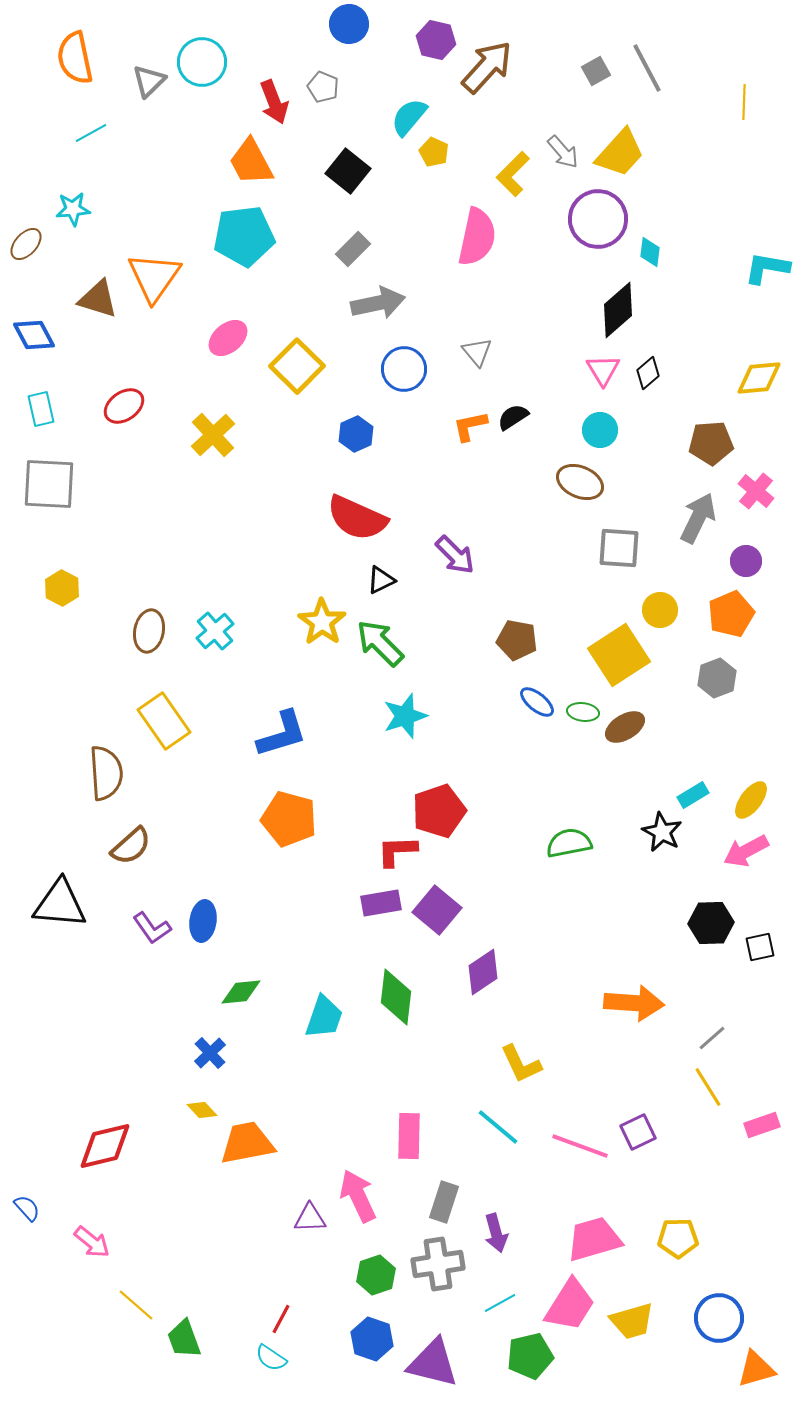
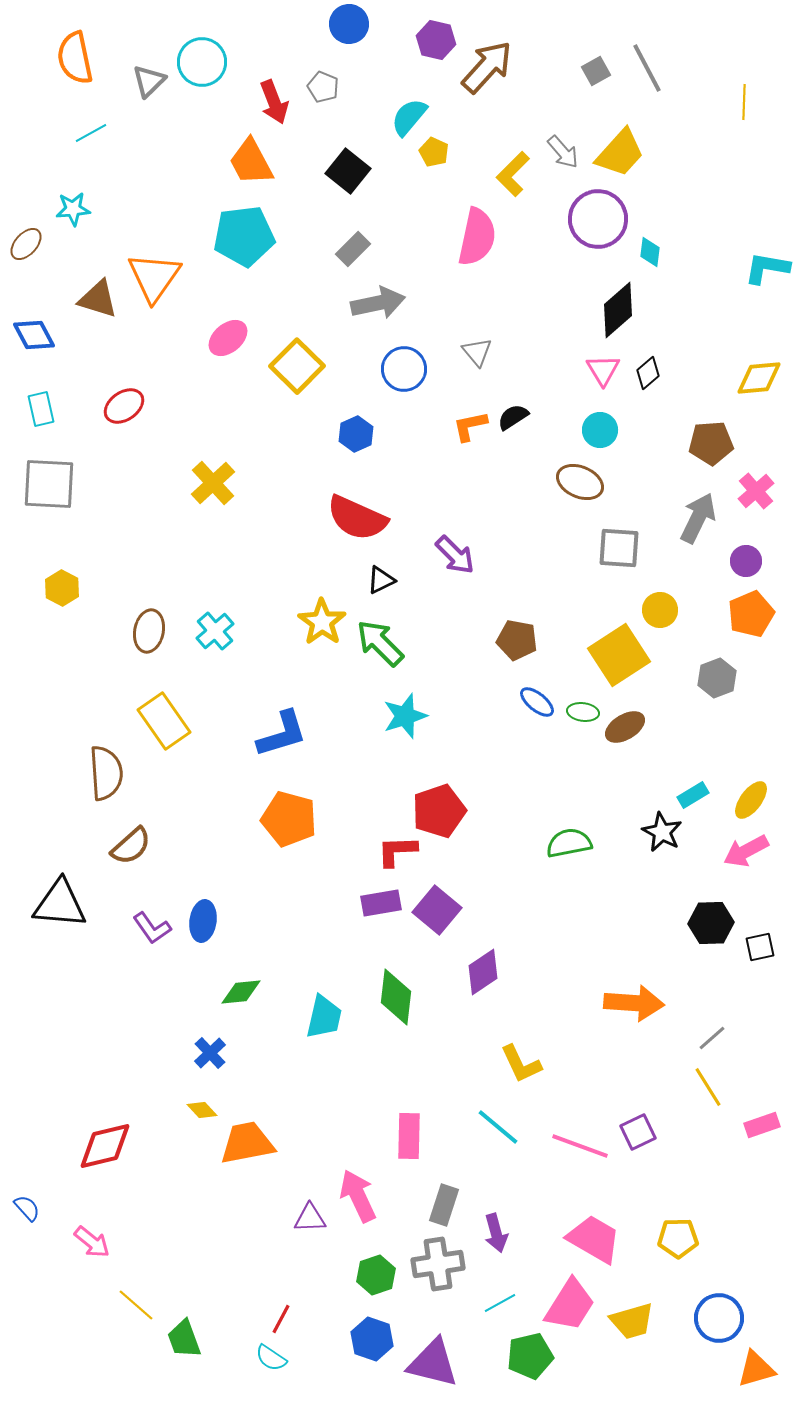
yellow cross at (213, 435): moved 48 px down
pink cross at (756, 491): rotated 9 degrees clockwise
orange pentagon at (731, 614): moved 20 px right
cyan trapezoid at (324, 1017): rotated 6 degrees counterclockwise
gray rectangle at (444, 1202): moved 3 px down
pink trapezoid at (594, 1239): rotated 46 degrees clockwise
